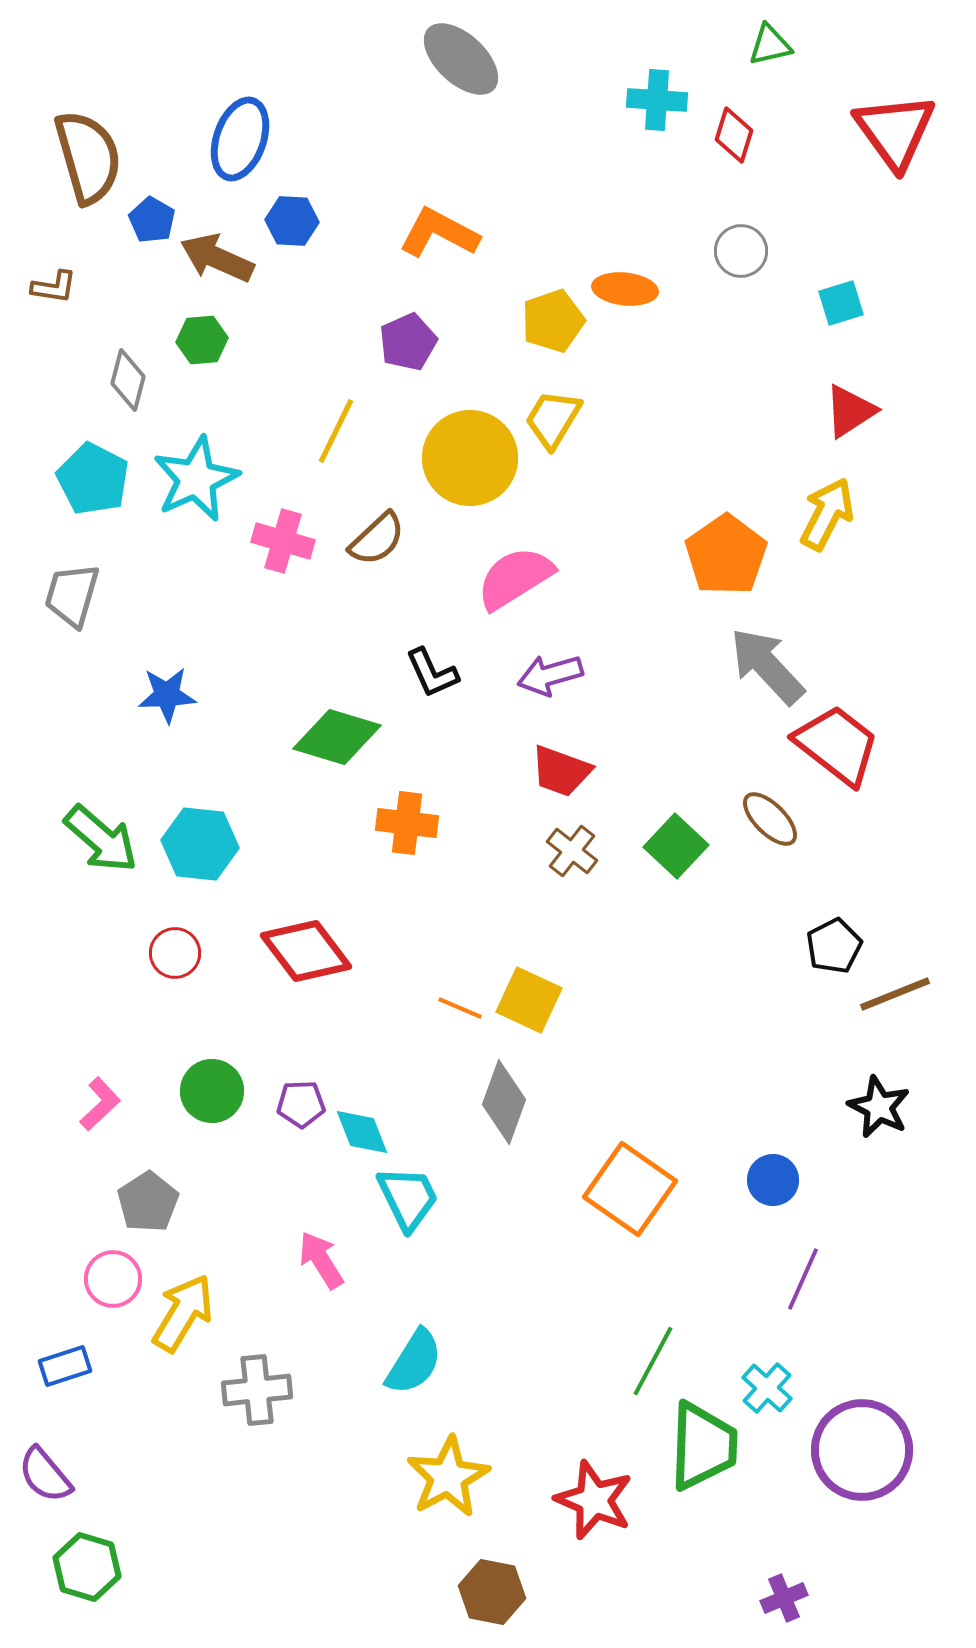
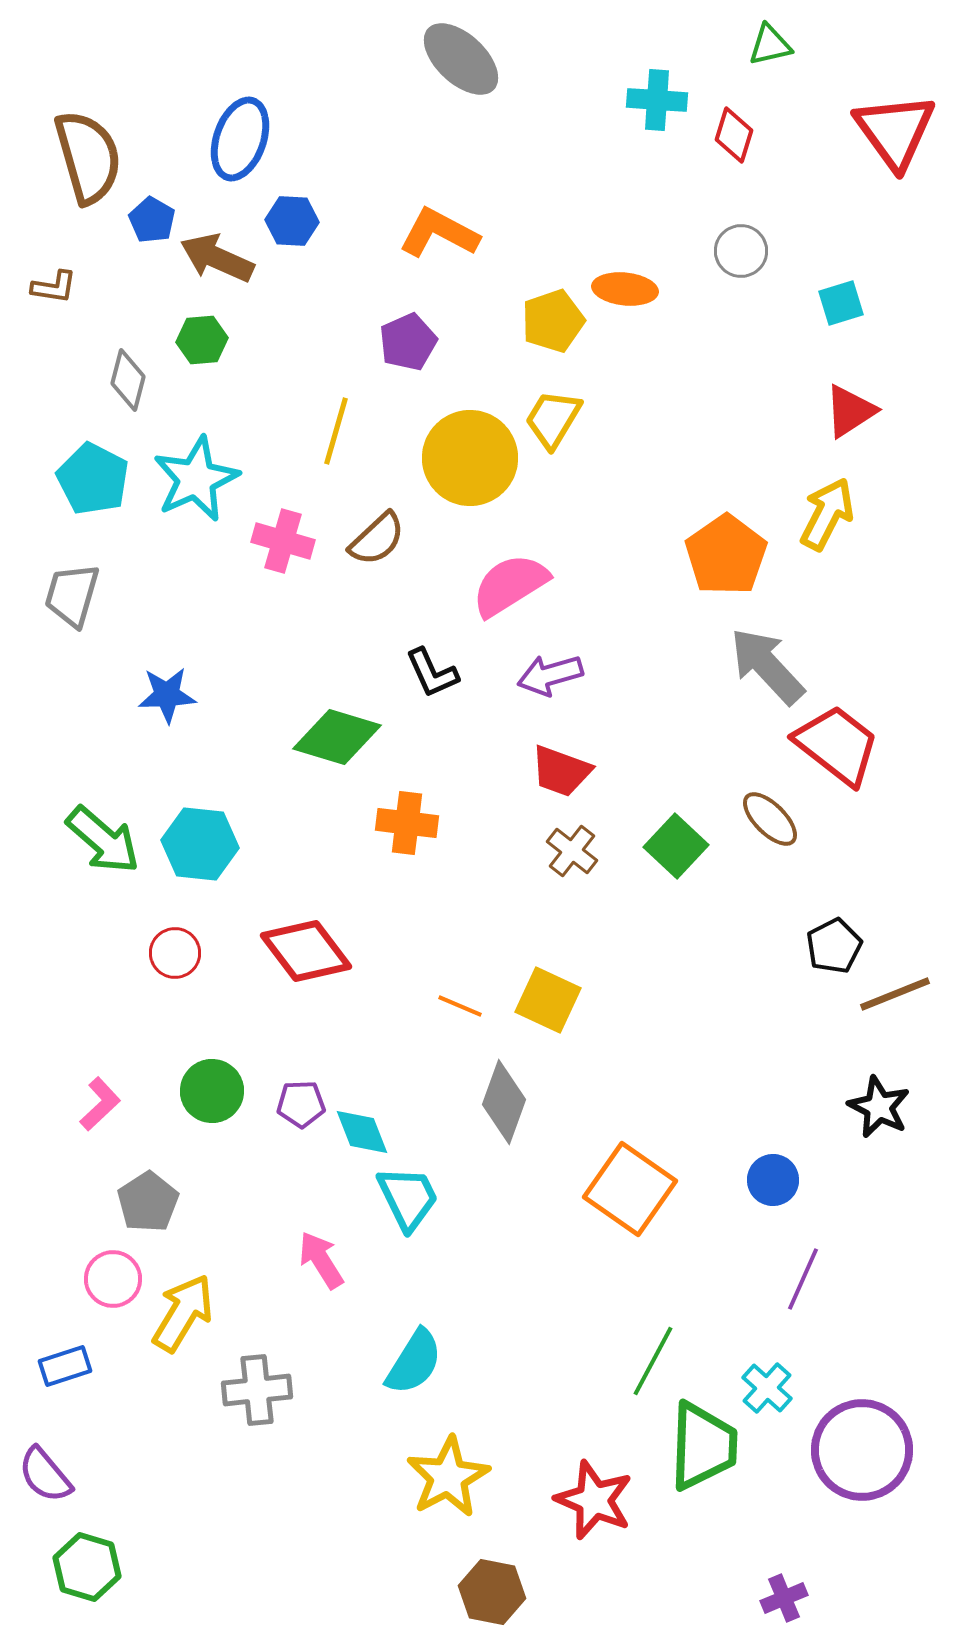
yellow line at (336, 431): rotated 10 degrees counterclockwise
pink semicircle at (515, 578): moved 5 px left, 7 px down
green arrow at (101, 839): moved 2 px right, 1 px down
yellow square at (529, 1000): moved 19 px right
orange line at (460, 1008): moved 2 px up
